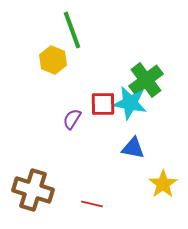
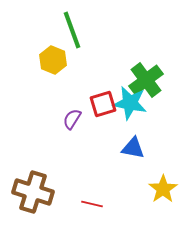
red square: rotated 16 degrees counterclockwise
yellow star: moved 5 px down
brown cross: moved 2 px down
